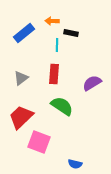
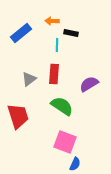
blue rectangle: moved 3 px left
gray triangle: moved 8 px right, 1 px down
purple semicircle: moved 3 px left, 1 px down
red trapezoid: moved 3 px left, 1 px up; rotated 116 degrees clockwise
pink square: moved 26 px right
blue semicircle: rotated 80 degrees counterclockwise
